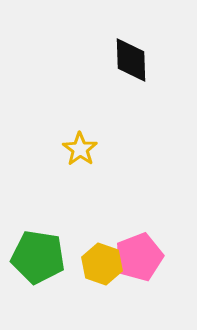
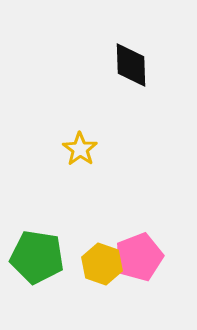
black diamond: moved 5 px down
green pentagon: moved 1 px left
